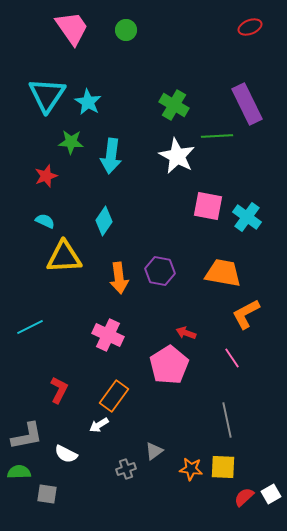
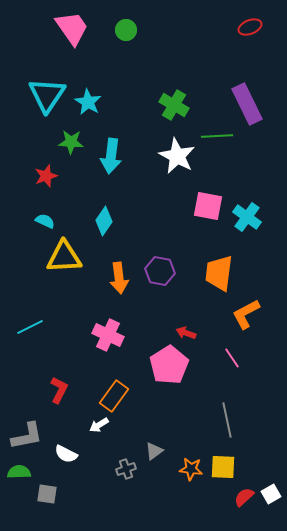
orange trapezoid: moved 4 px left; rotated 93 degrees counterclockwise
